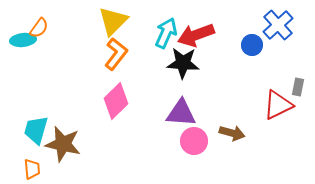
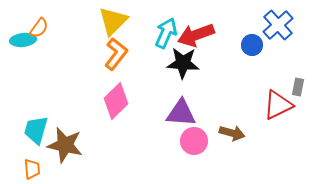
brown star: moved 2 px right, 1 px down
